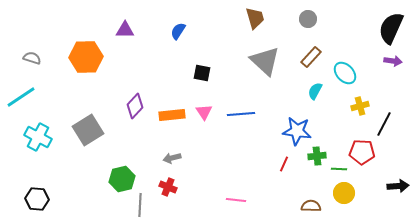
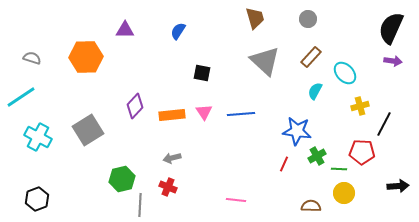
green cross: rotated 24 degrees counterclockwise
black hexagon: rotated 25 degrees counterclockwise
